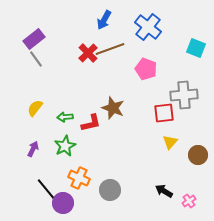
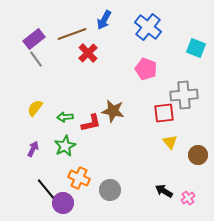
brown line: moved 38 px left, 15 px up
brown star: moved 3 px down; rotated 10 degrees counterclockwise
yellow triangle: rotated 21 degrees counterclockwise
pink cross: moved 1 px left, 3 px up
